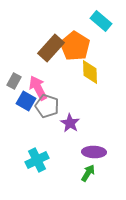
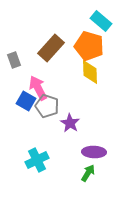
orange pentagon: moved 14 px right; rotated 16 degrees counterclockwise
gray rectangle: moved 21 px up; rotated 49 degrees counterclockwise
